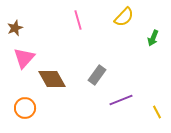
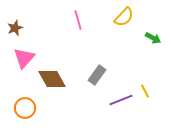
green arrow: rotated 84 degrees counterclockwise
yellow line: moved 12 px left, 21 px up
